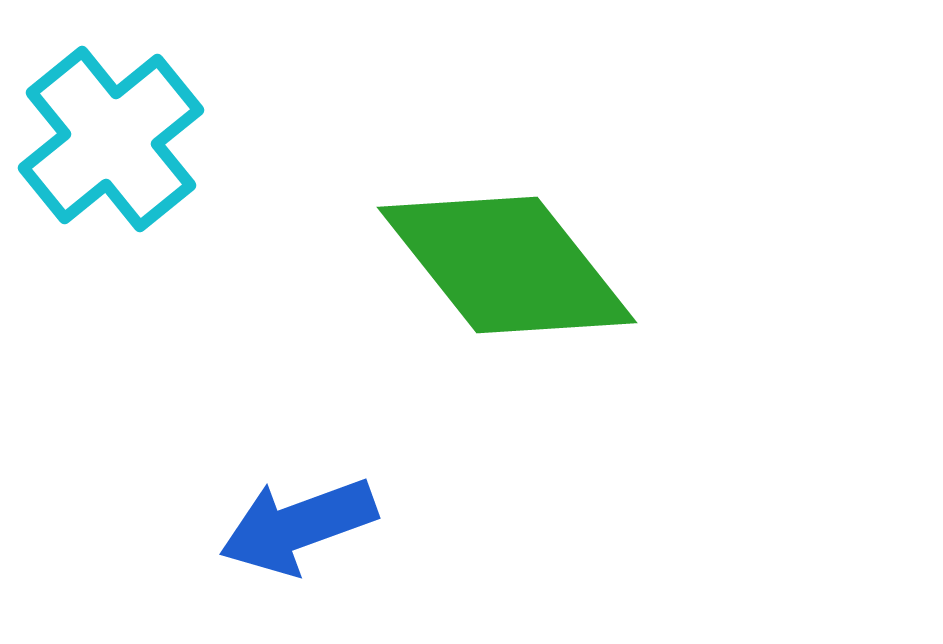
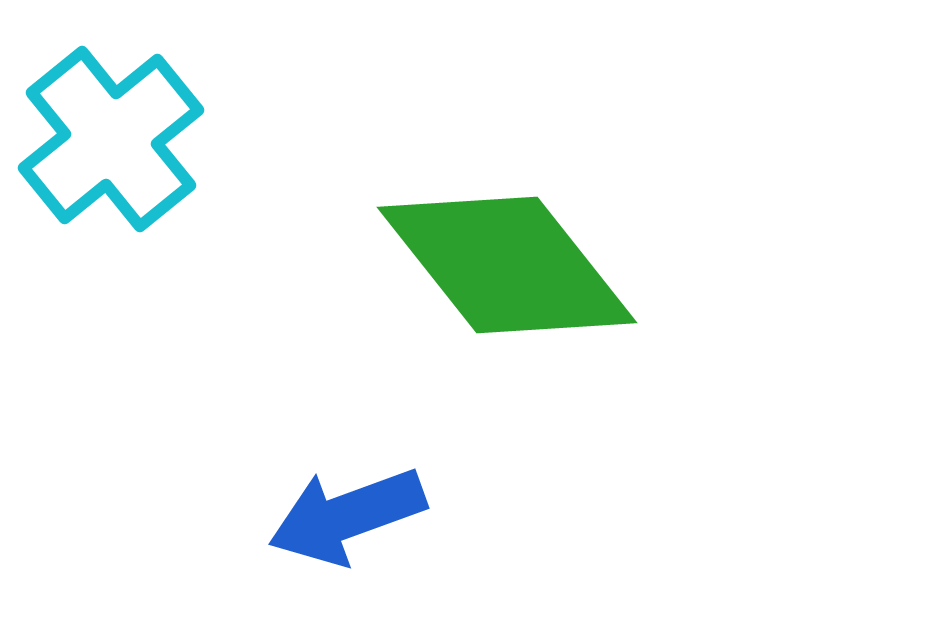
blue arrow: moved 49 px right, 10 px up
